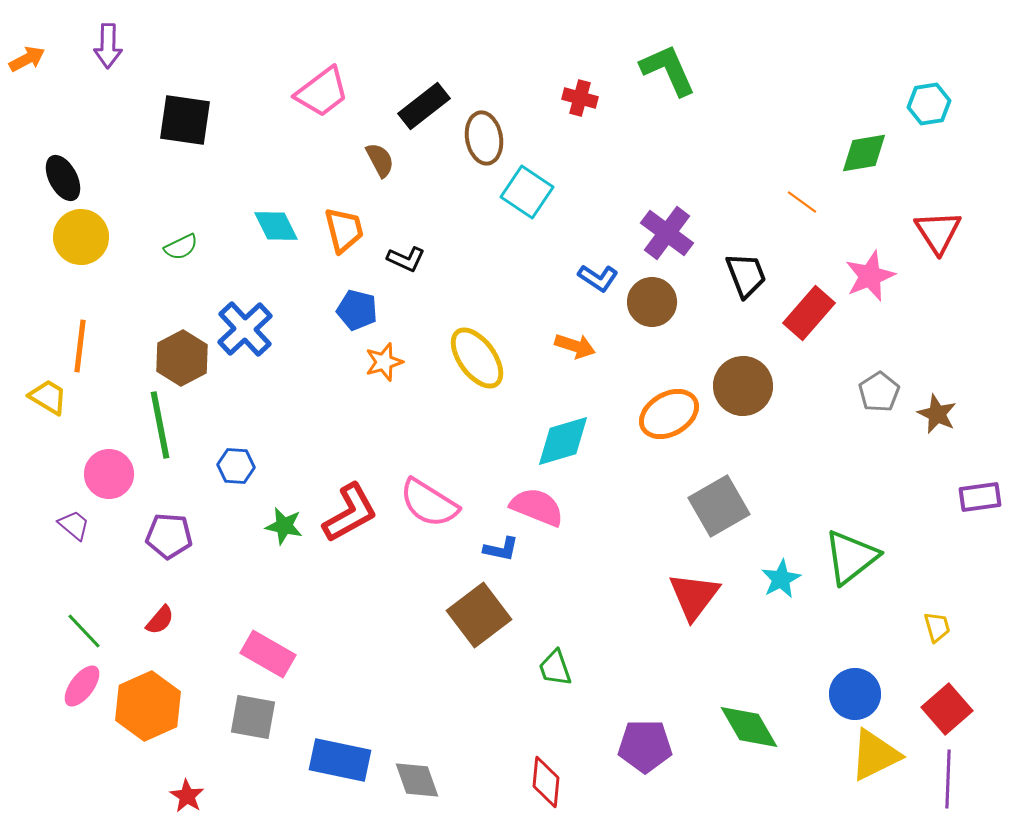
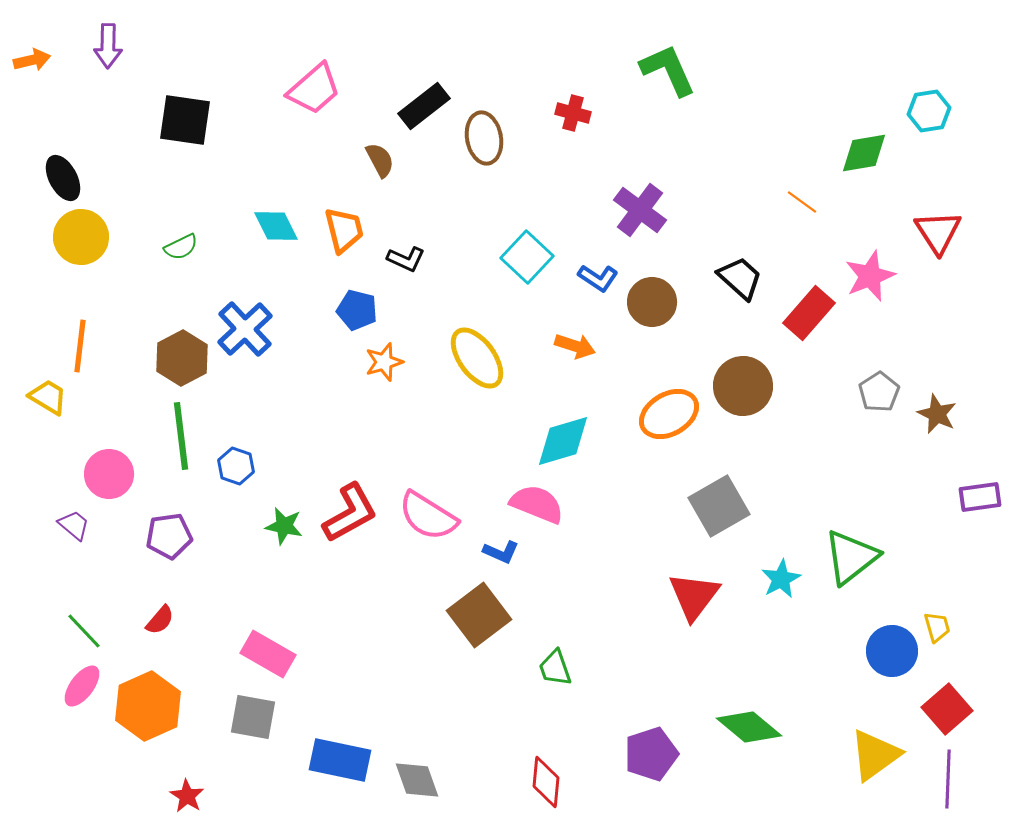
orange arrow at (27, 59): moved 5 px right, 1 px down; rotated 15 degrees clockwise
pink trapezoid at (322, 92): moved 8 px left, 3 px up; rotated 4 degrees counterclockwise
red cross at (580, 98): moved 7 px left, 15 px down
cyan hexagon at (929, 104): moved 7 px down
cyan square at (527, 192): moved 65 px down; rotated 9 degrees clockwise
purple cross at (667, 233): moved 27 px left, 23 px up
black trapezoid at (746, 275): moved 6 px left, 3 px down; rotated 27 degrees counterclockwise
green line at (160, 425): moved 21 px right, 11 px down; rotated 4 degrees clockwise
blue hexagon at (236, 466): rotated 15 degrees clockwise
pink semicircle at (429, 503): moved 1 px left, 13 px down
pink semicircle at (537, 507): moved 3 px up
purple pentagon at (169, 536): rotated 12 degrees counterclockwise
blue L-shape at (501, 549): moved 3 px down; rotated 12 degrees clockwise
blue circle at (855, 694): moved 37 px right, 43 px up
green diamond at (749, 727): rotated 20 degrees counterclockwise
purple pentagon at (645, 746): moved 6 px right, 8 px down; rotated 18 degrees counterclockwise
yellow triangle at (875, 755): rotated 10 degrees counterclockwise
